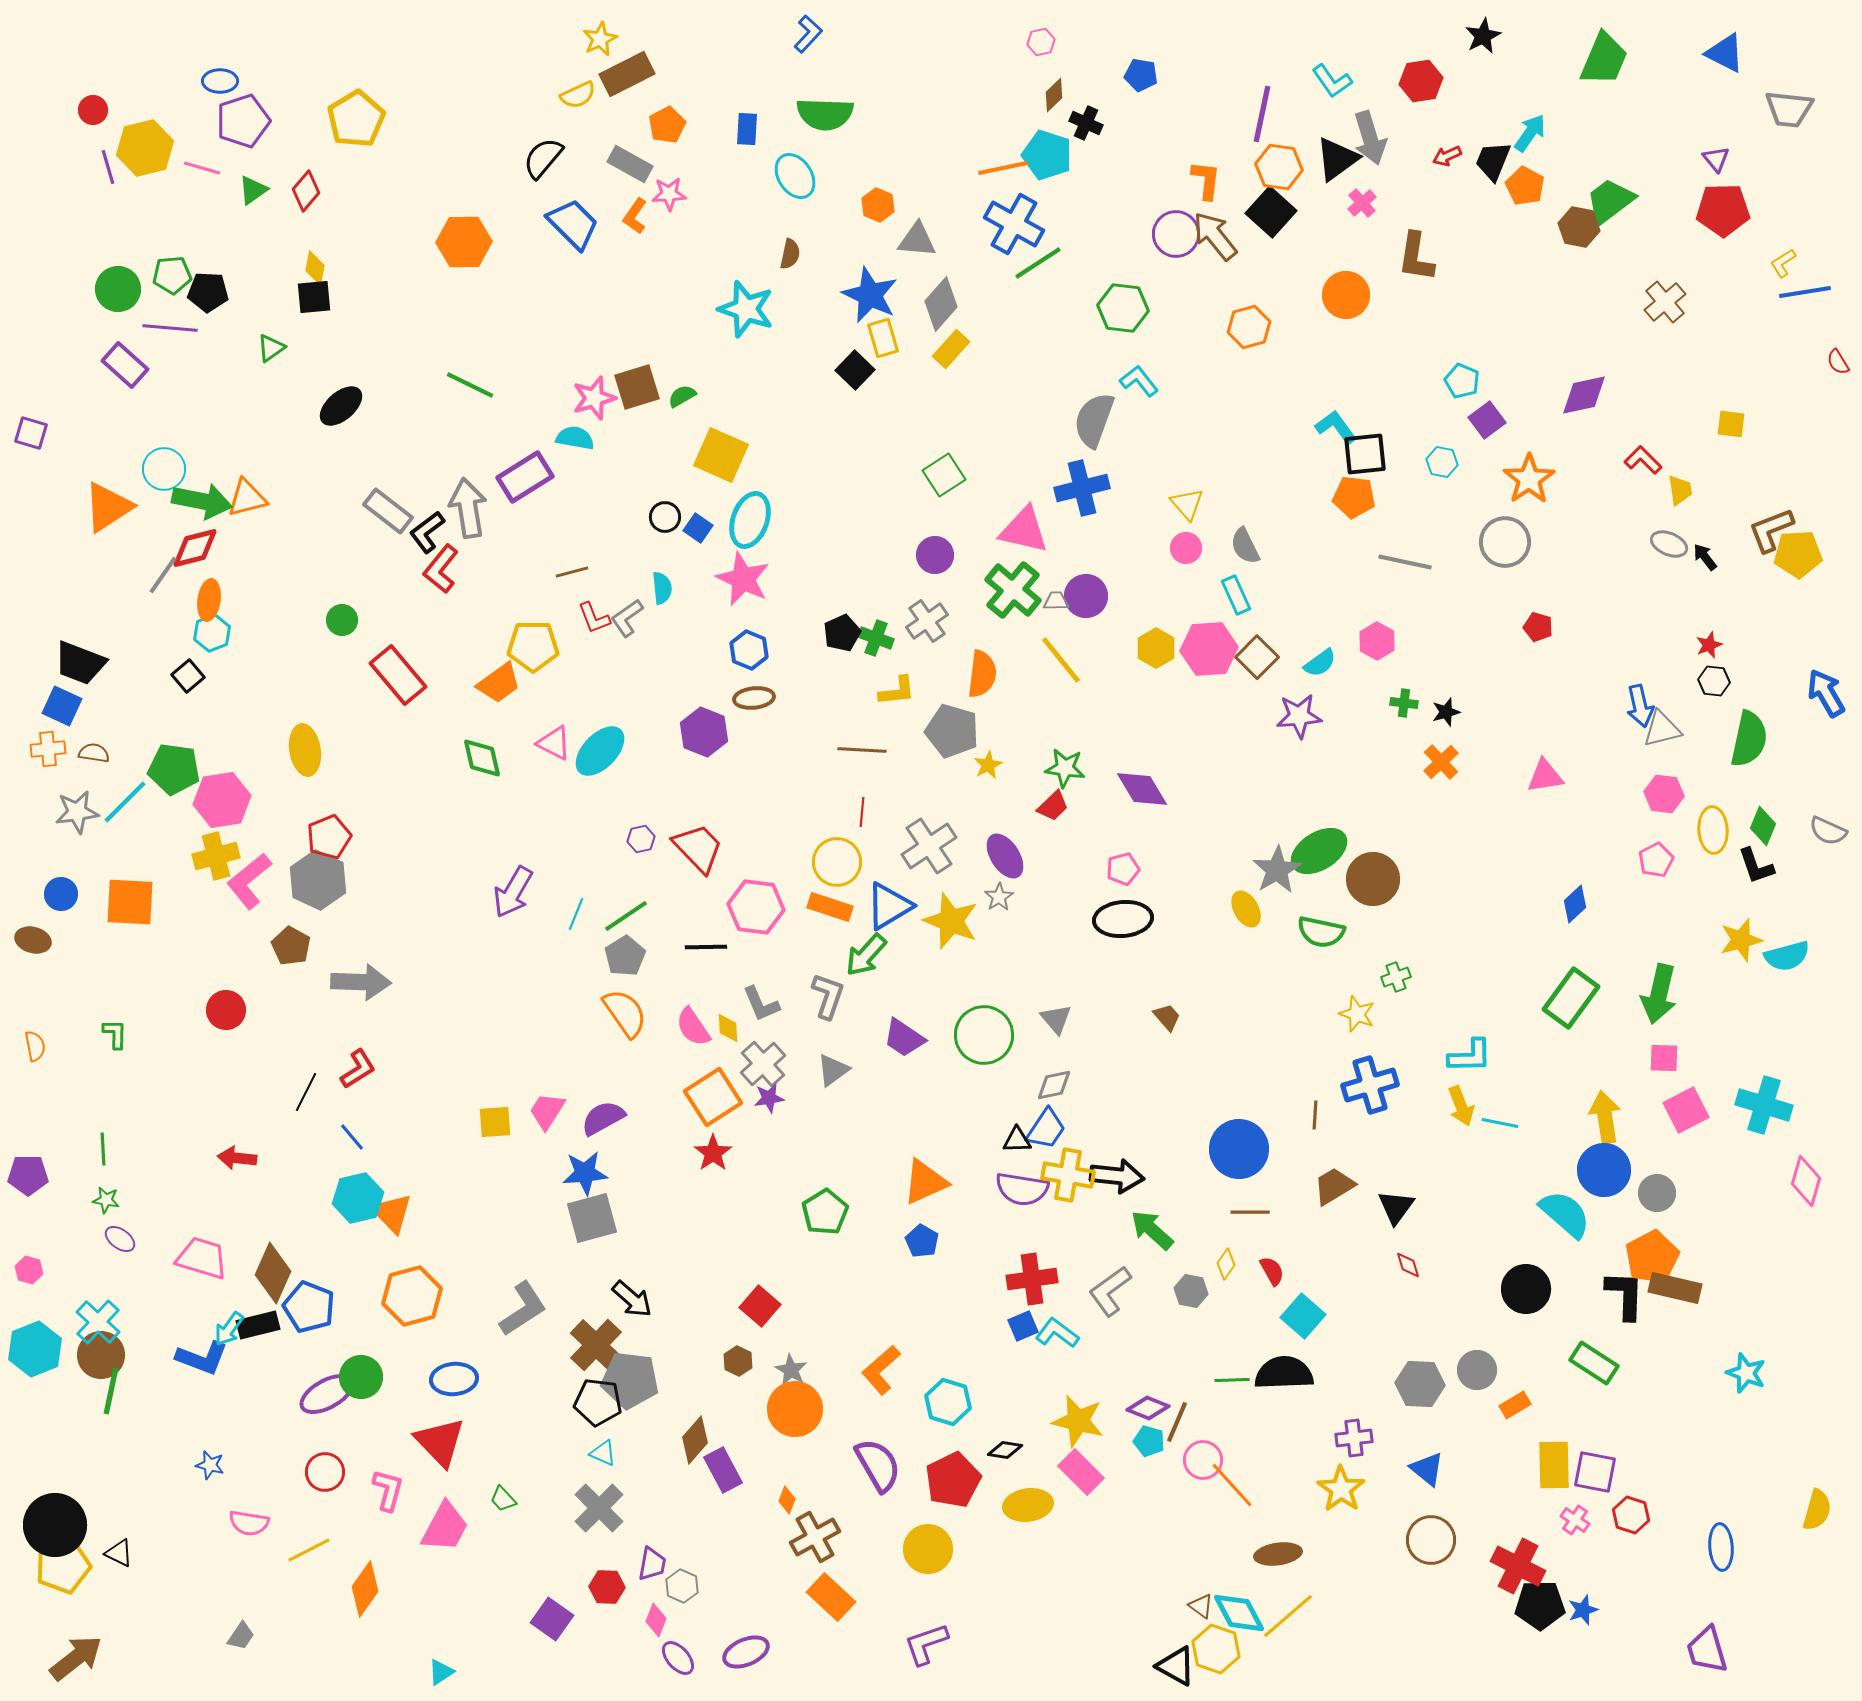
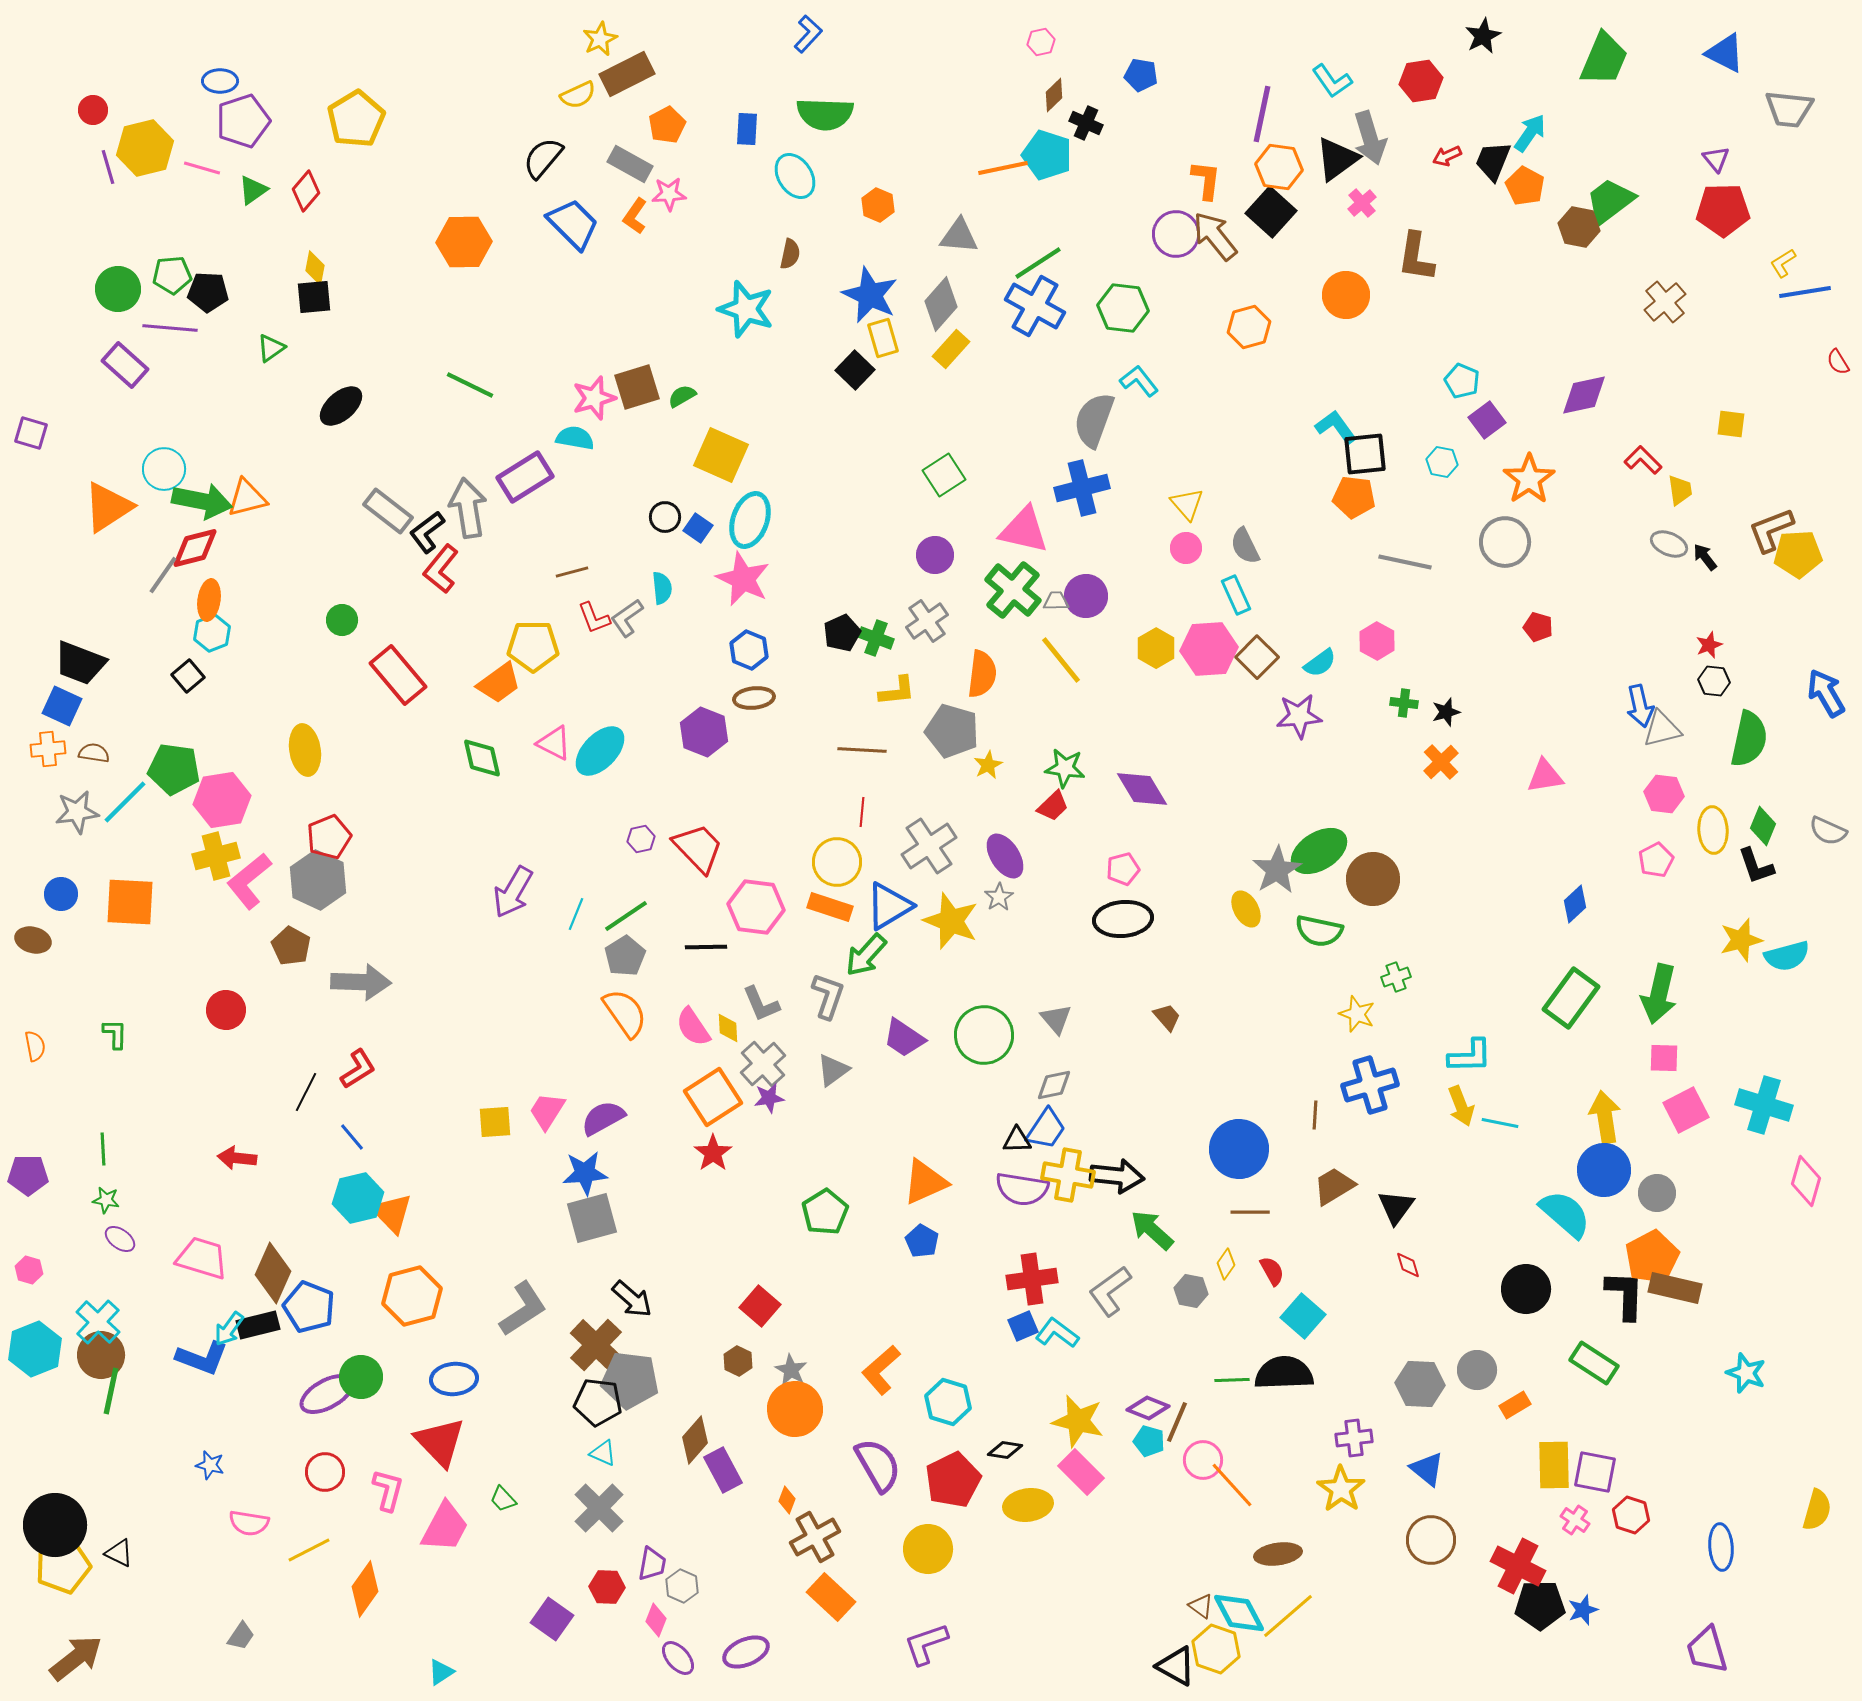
blue cross at (1014, 224): moved 21 px right, 82 px down
gray triangle at (917, 240): moved 42 px right, 4 px up
green semicircle at (1321, 932): moved 2 px left, 1 px up
